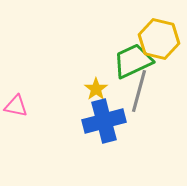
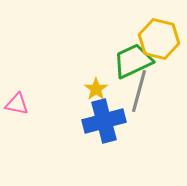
pink triangle: moved 1 px right, 2 px up
